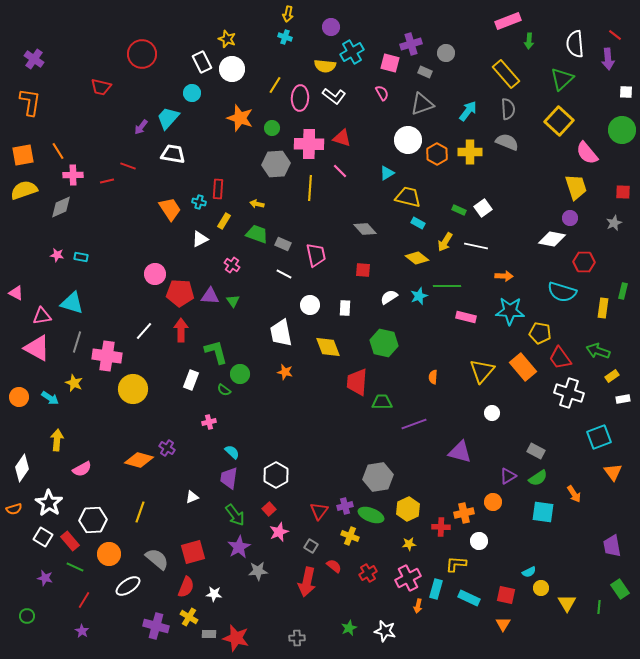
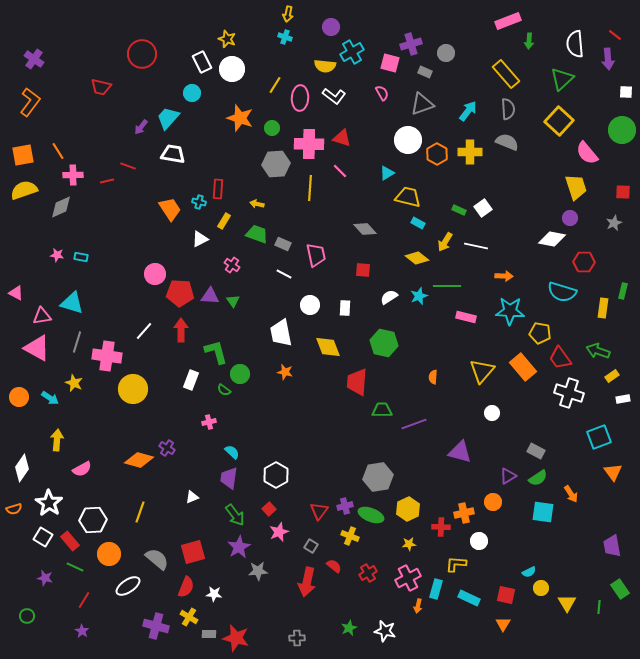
orange L-shape at (30, 102): rotated 28 degrees clockwise
green trapezoid at (382, 402): moved 8 px down
orange arrow at (574, 494): moved 3 px left
